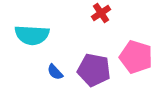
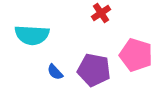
pink pentagon: moved 2 px up
